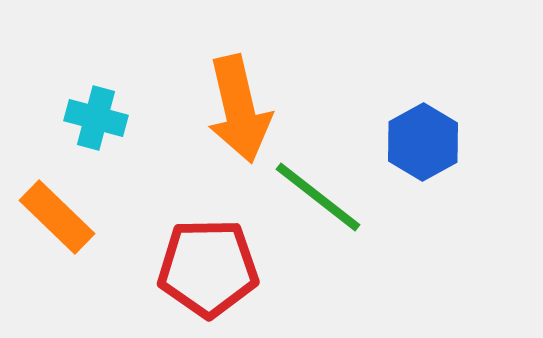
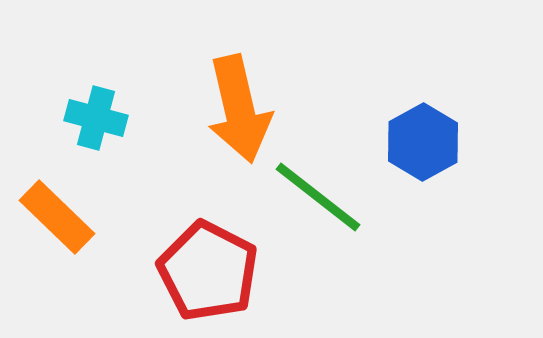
red pentagon: moved 3 px down; rotated 28 degrees clockwise
